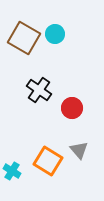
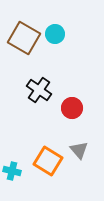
cyan cross: rotated 18 degrees counterclockwise
